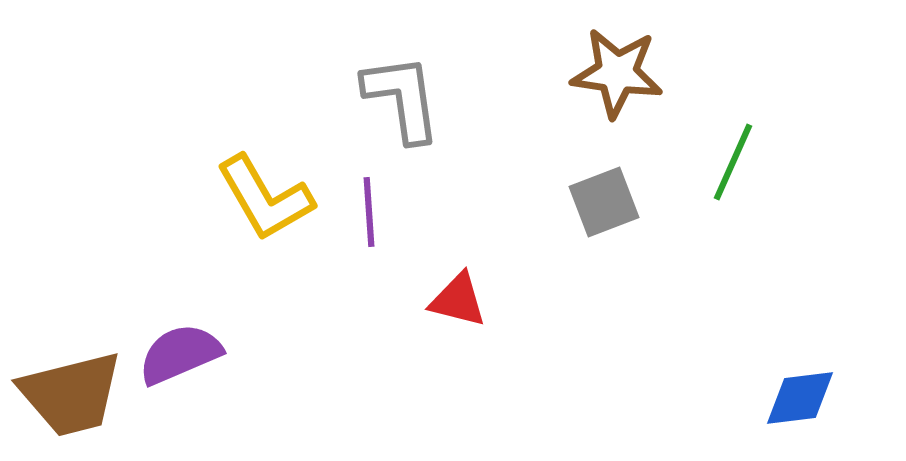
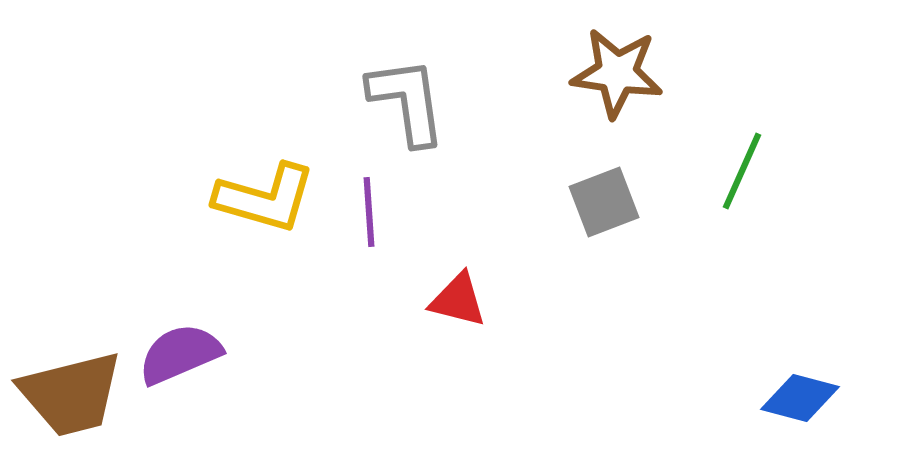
gray L-shape: moved 5 px right, 3 px down
green line: moved 9 px right, 9 px down
yellow L-shape: rotated 44 degrees counterclockwise
blue diamond: rotated 22 degrees clockwise
